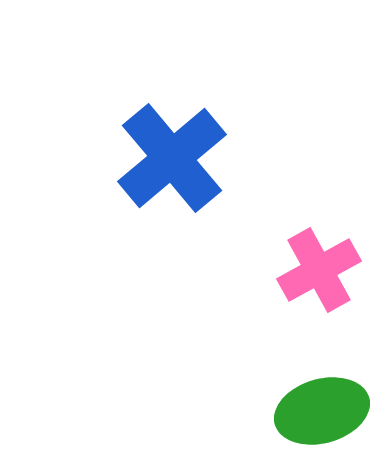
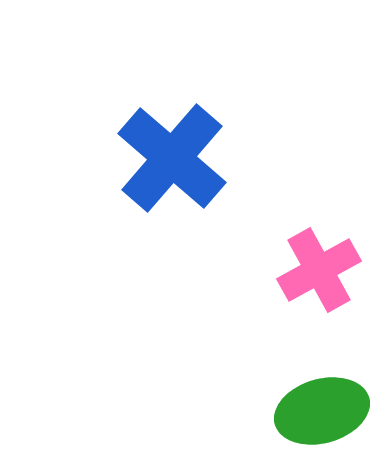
blue cross: rotated 9 degrees counterclockwise
